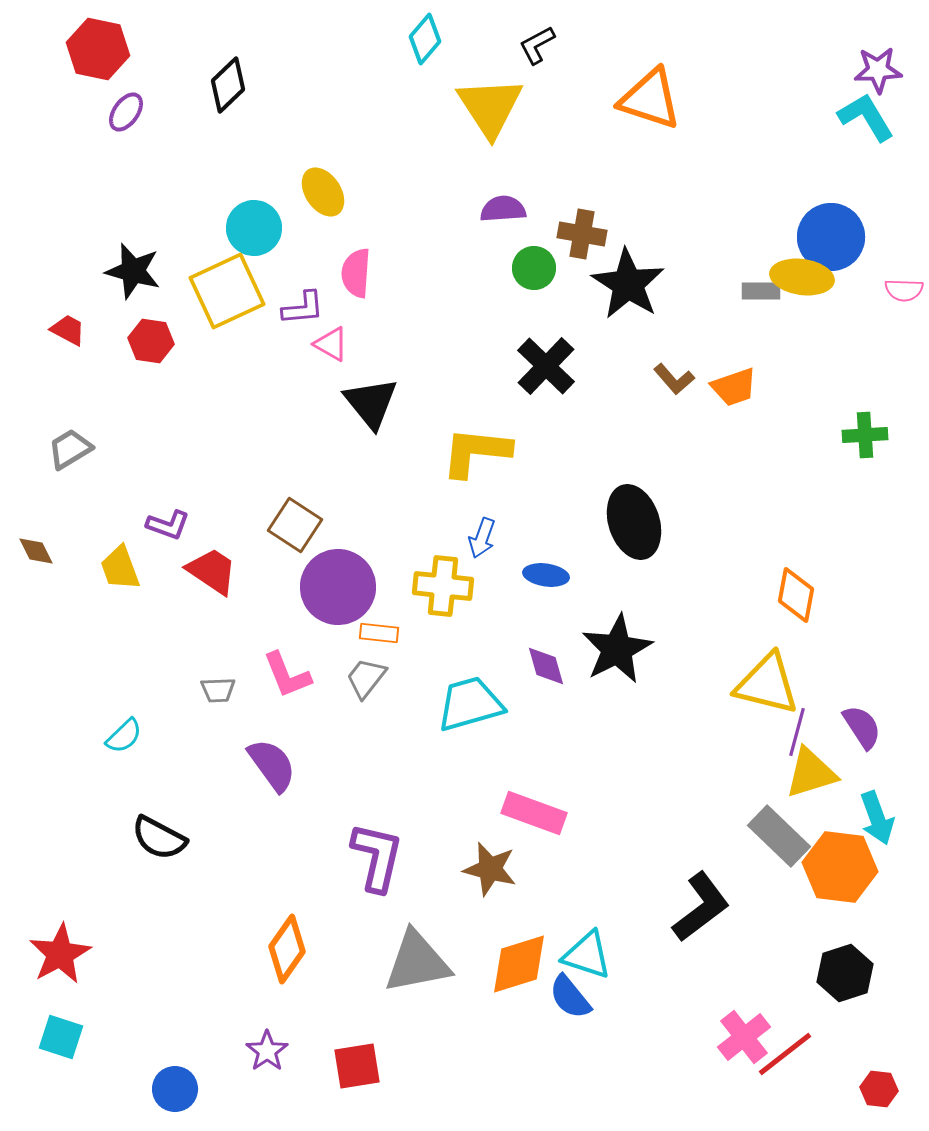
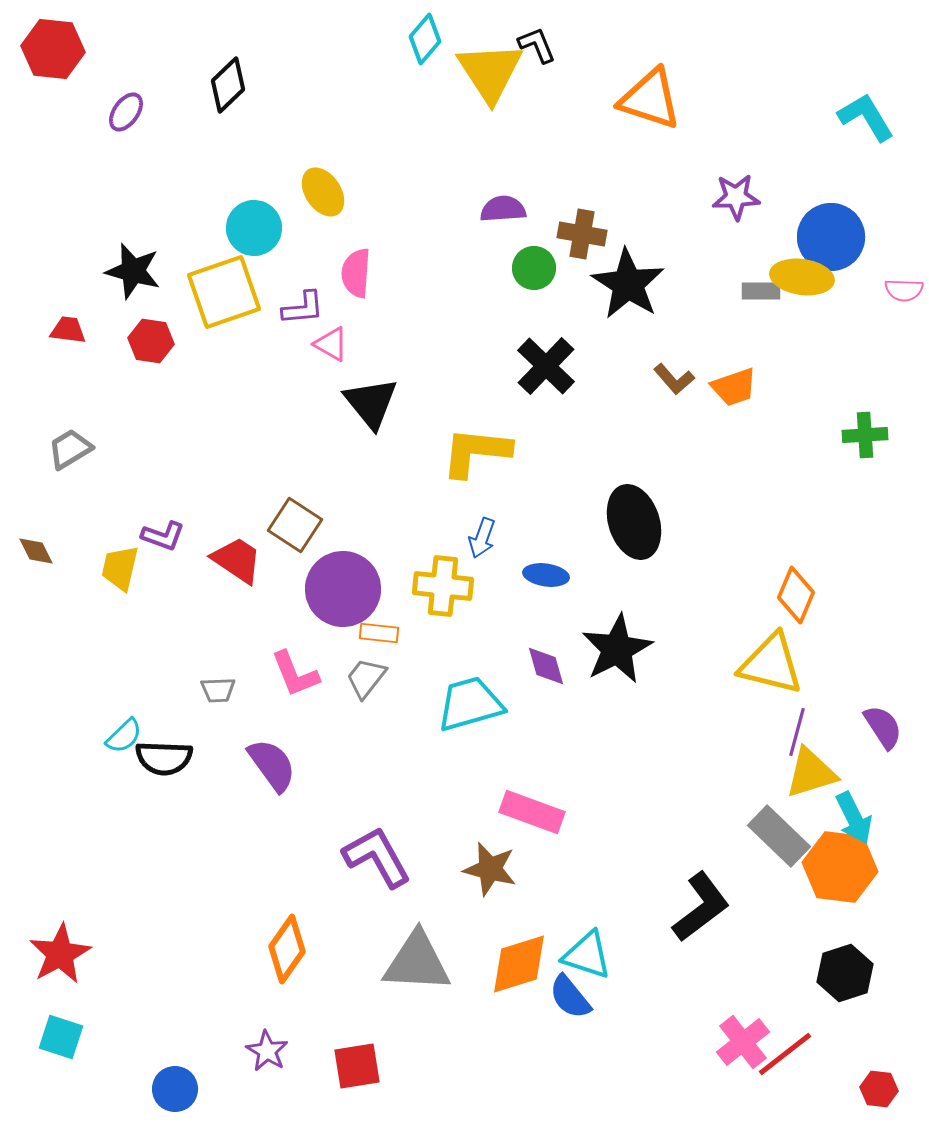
black L-shape at (537, 45): rotated 96 degrees clockwise
red hexagon at (98, 49): moved 45 px left; rotated 6 degrees counterclockwise
purple star at (878, 70): moved 142 px left, 127 px down
yellow triangle at (490, 107): moved 35 px up
yellow square at (227, 291): moved 3 px left, 1 px down; rotated 6 degrees clockwise
red trapezoid at (68, 330): rotated 21 degrees counterclockwise
purple L-shape at (168, 525): moved 5 px left, 11 px down
yellow trapezoid at (120, 568): rotated 33 degrees clockwise
red trapezoid at (212, 571): moved 25 px right, 11 px up
purple circle at (338, 587): moved 5 px right, 2 px down
orange diamond at (796, 595): rotated 12 degrees clockwise
pink L-shape at (287, 675): moved 8 px right, 1 px up
yellow triangle at (767, 684): moved 4 px right, 20 px up
purple semicircle at (862, 727): moved 21 px right
pink rectangle at (534, 813): moved 2 px left, 1 px up
cyan arrow at (877, 818): moved 23 px left; rotated 6 degrees counterclockwise
black semicircle at (159, 838): moved 5 px right, 80 px up; rotated 26 degrees counterclockwise
purple L-shape at (377, 857): rotated 42 degrees counterclockwise
gray triangle at (417, 962): rotated 14 degrees clockwise
pink cross at (744, 1037): moved 1 px left, 5 px down
purple star at (267, 1051): rotated 6 degrees counterclockwise
